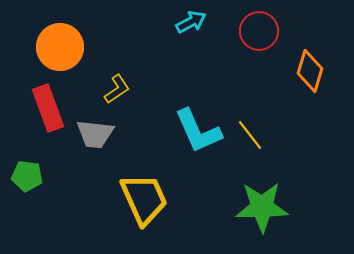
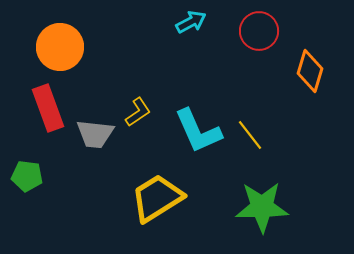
yellow L-shape: moved 21 px right, 23 px down
yellow trapezoid: moved 13 px right, 1 px up; rotated 98 degrees counterclockwise
